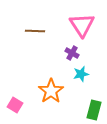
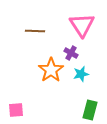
purple cross: moved 1 px left
orange star: moved 21 px up
pink square: moved 1 px right, 5 px down; rotated 35 degrees counterclockwise
green rectangle: moved 4 px left
